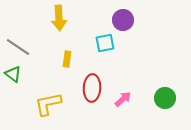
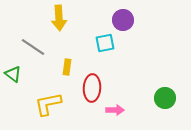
gray line: moved 15 px right
yellow rectangle: moved 8 px down
pink arrow: moved 8 px left, 11 px down; rotated 42 degrees clockwise
